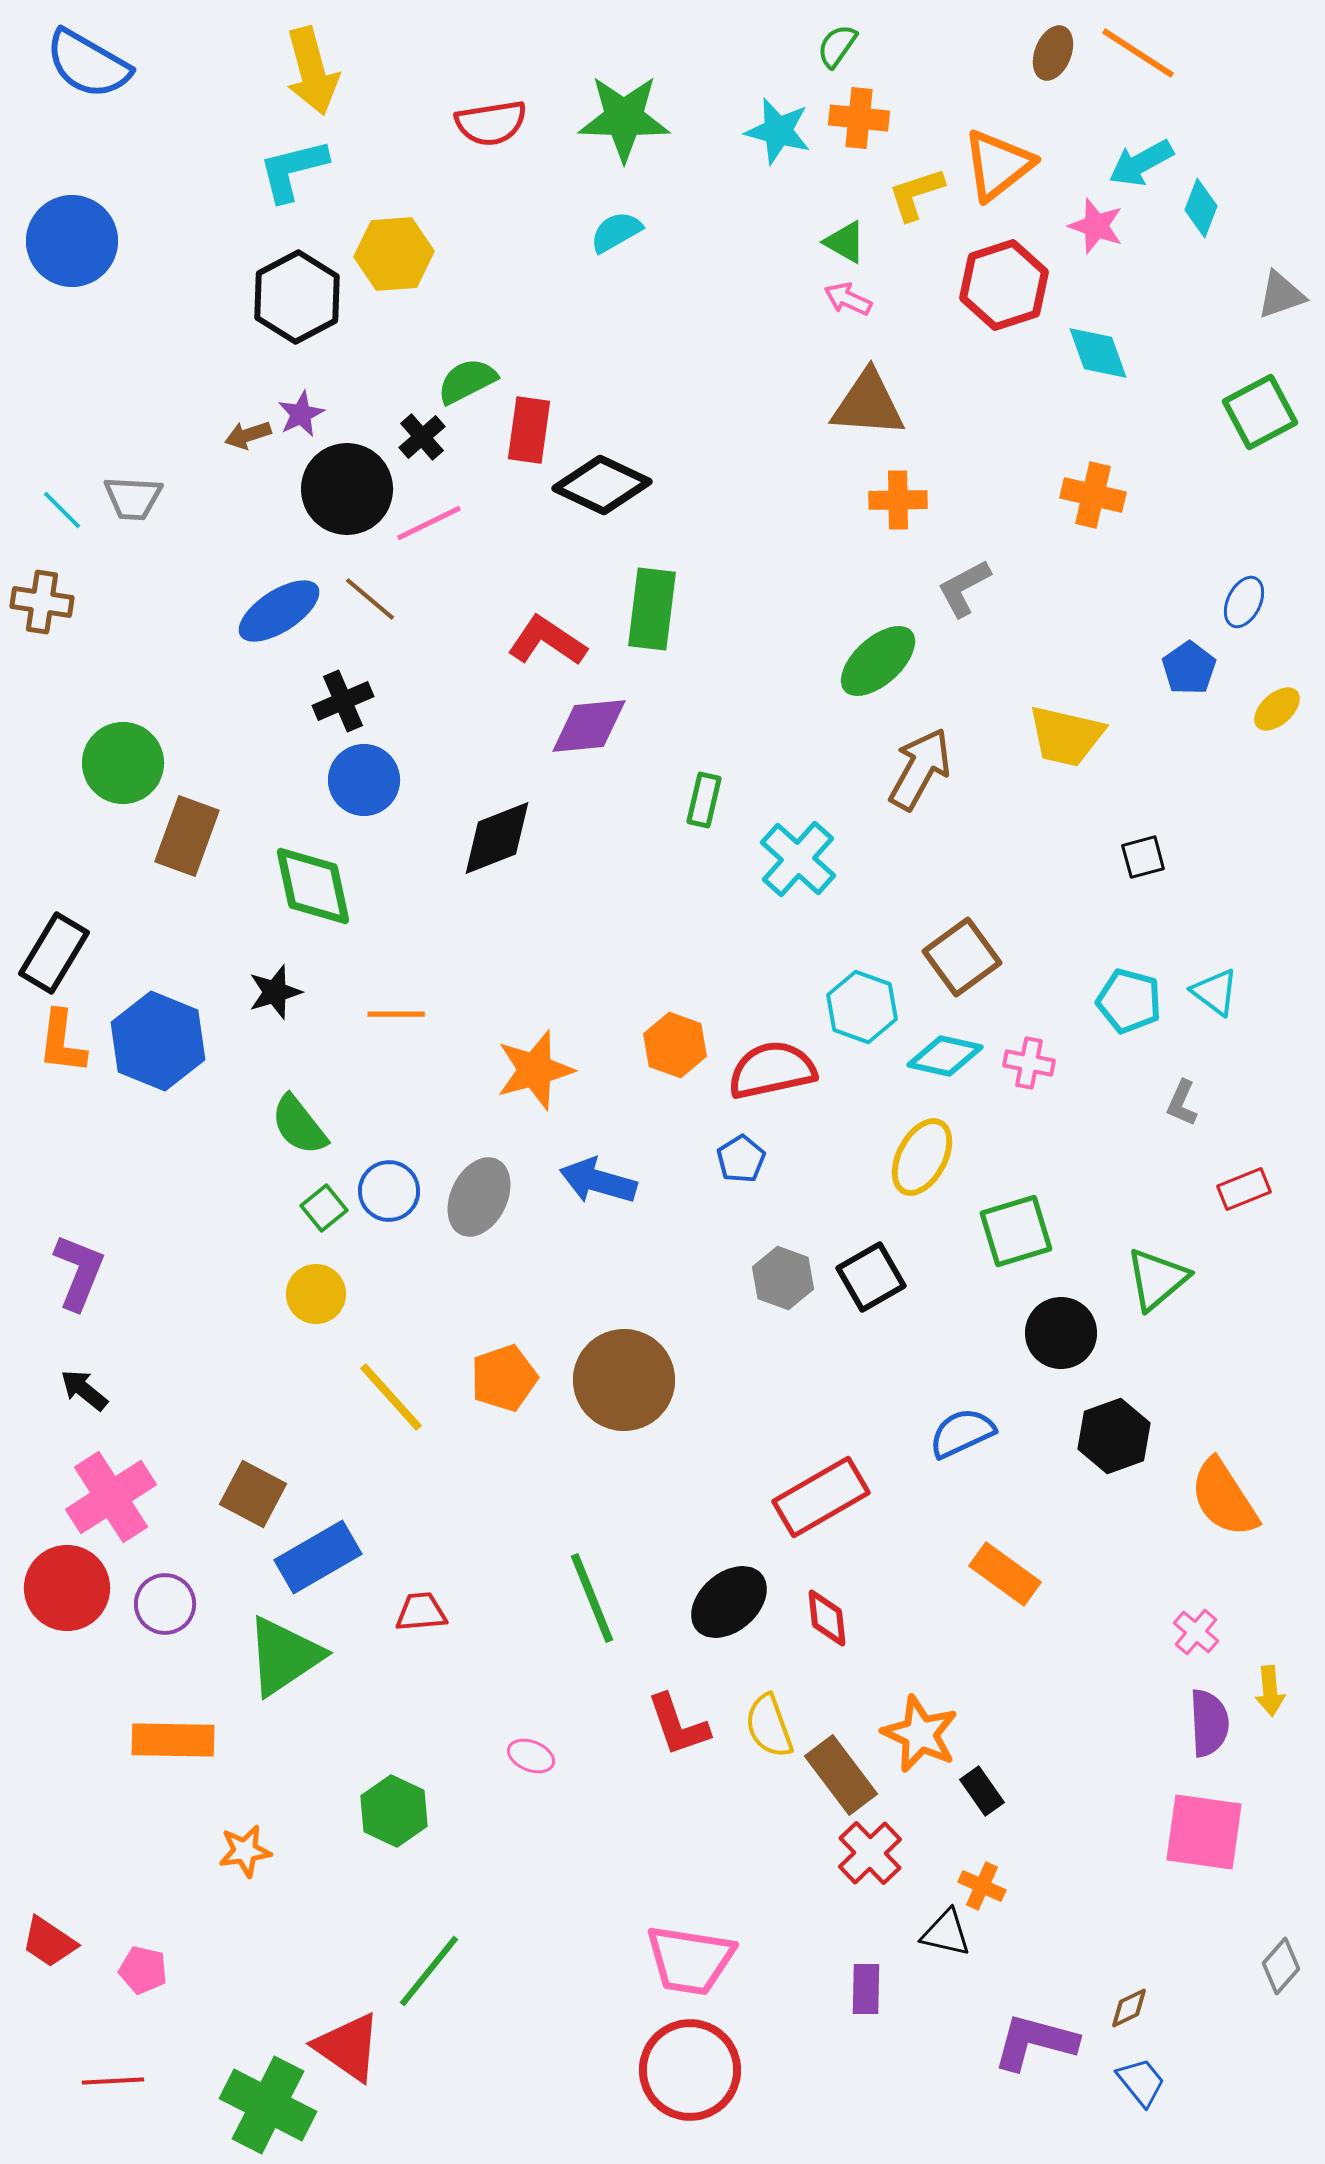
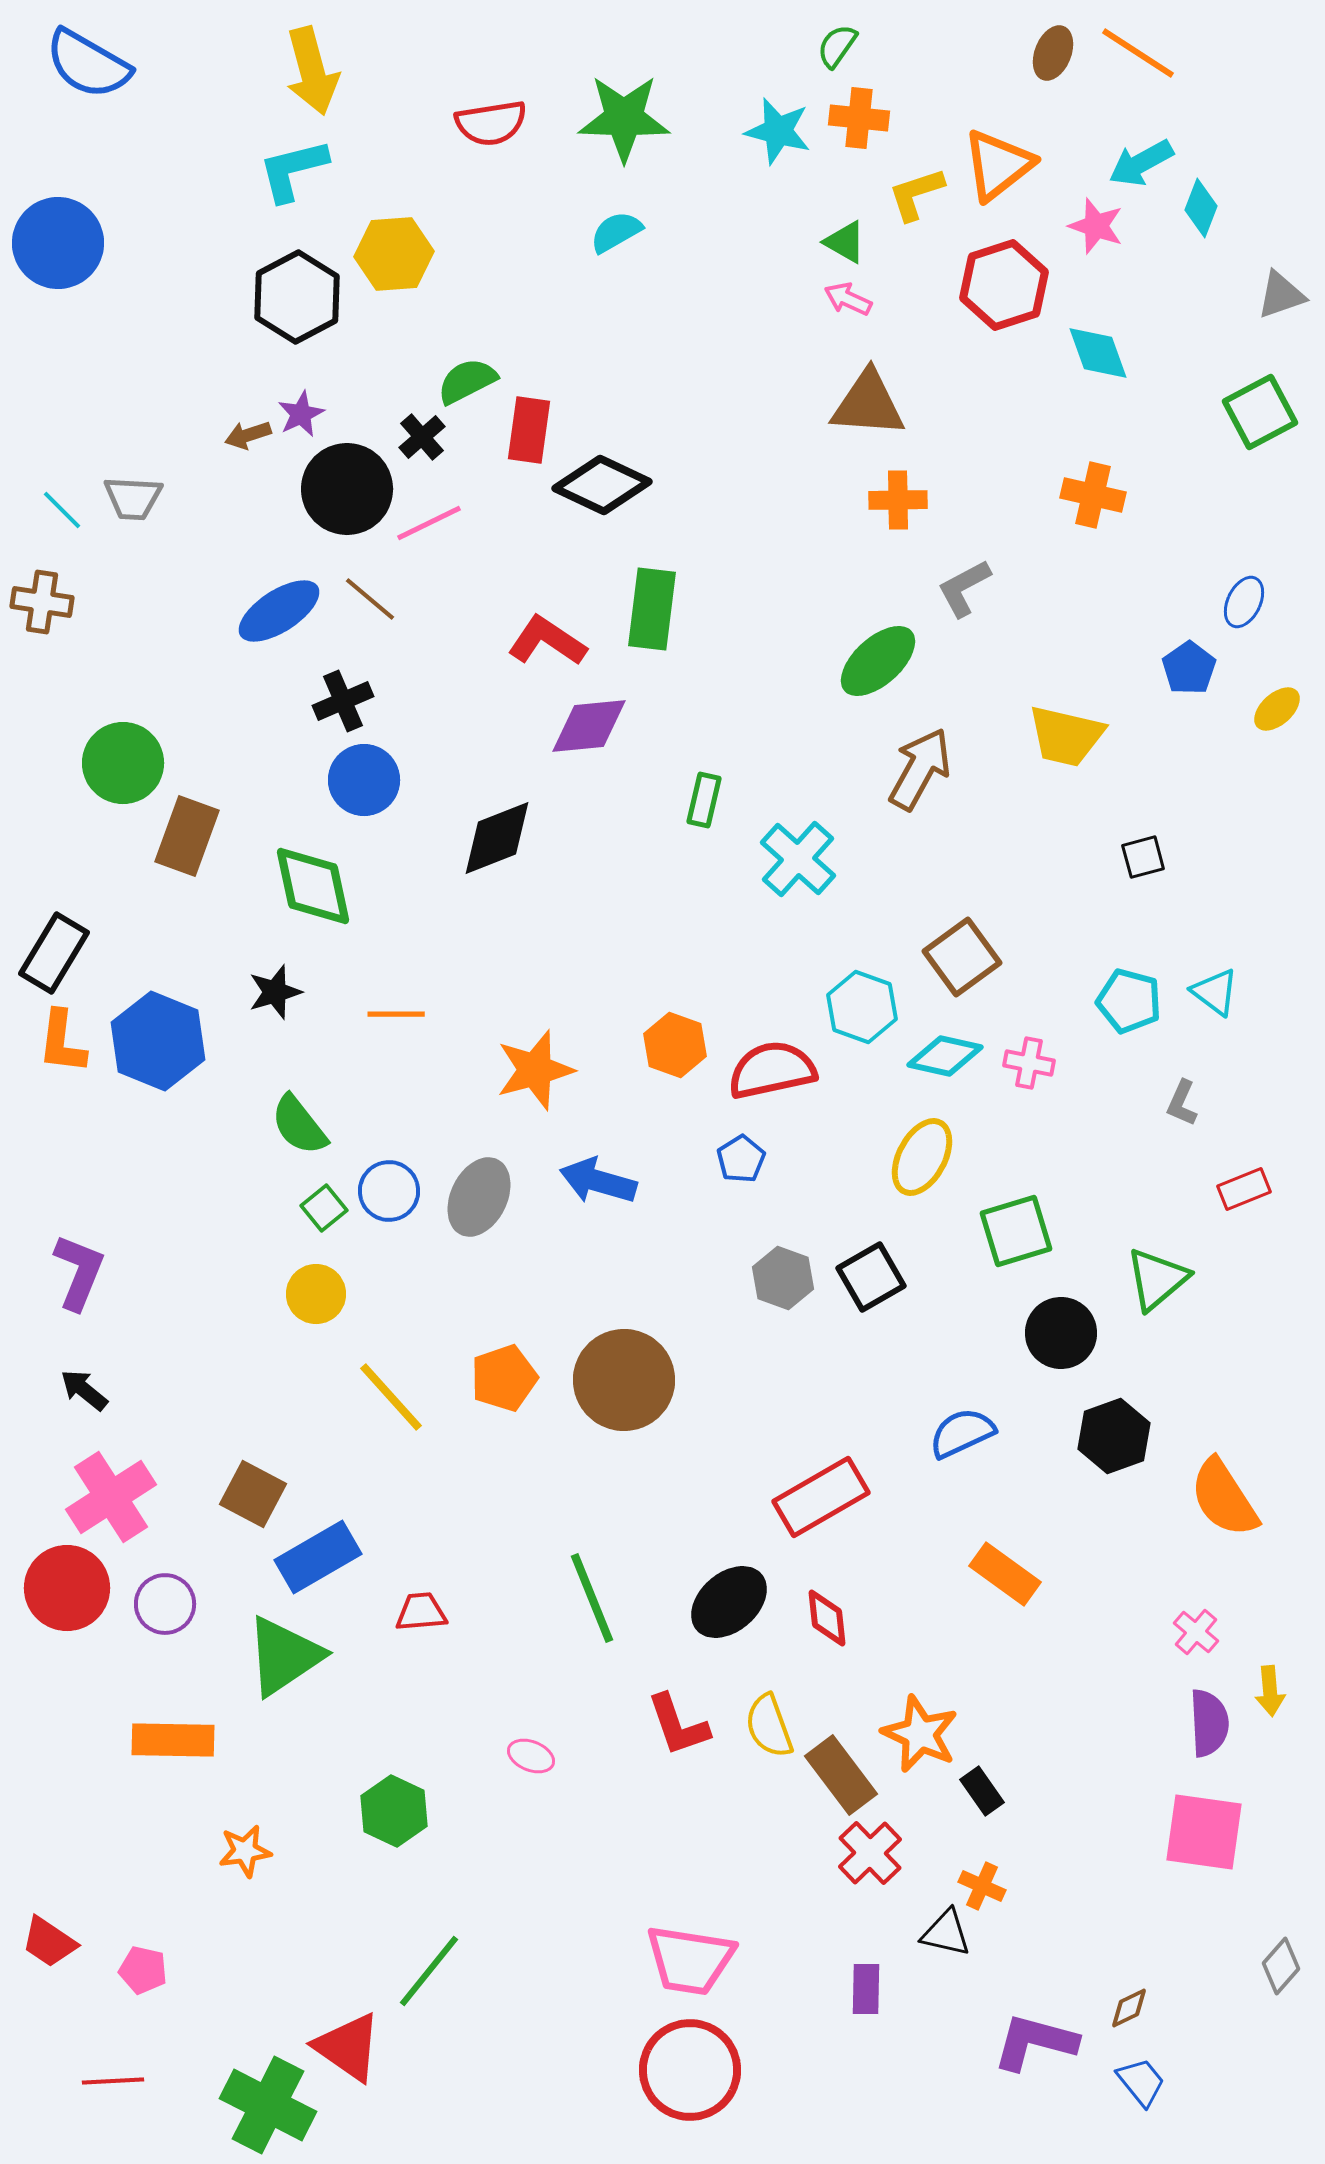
blue circle at (72, 241): moved 14 px left, 2 px down
